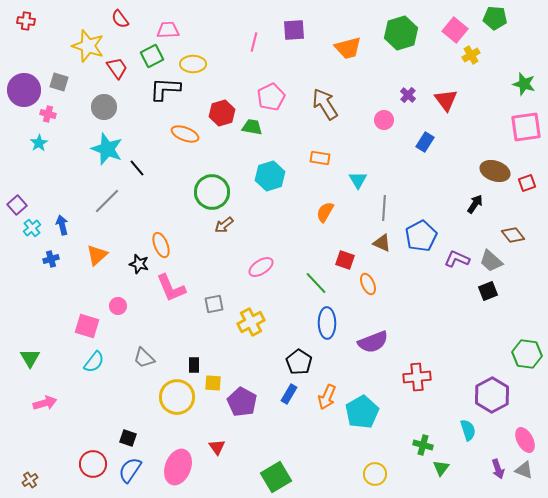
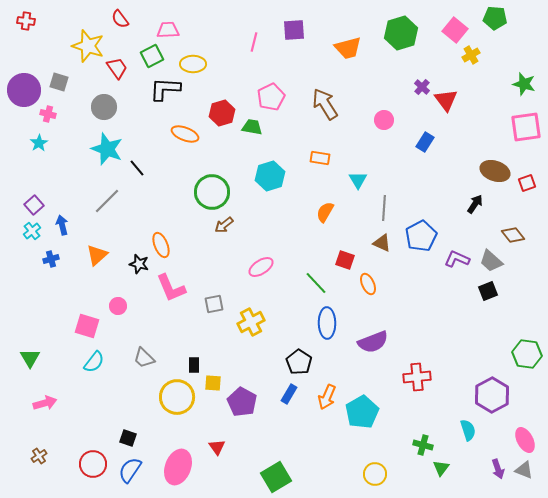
purple cross at (408, 95): moved 14 px right, 8 px up
purple square at (17, 205): moved 17 px right
cyan cross at (32, 228): moved 3 px down
brown cross at (30, 480): moved 9 px right, 24 px up
